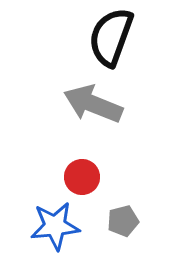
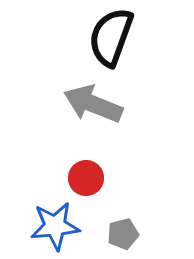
red circle: moved 4 px right, 1 px down
gray pentagon: moved 13 px down
